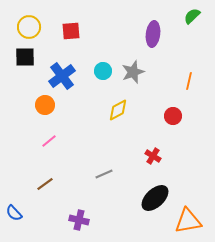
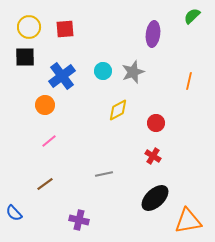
red square: moved 6 px left, 2 px up
red circle: moved 17 px left, 7 px down
gray line: rotated 12 degrees clockwise
